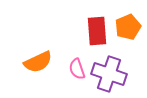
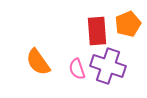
orange pentagon: moved 3 px up
orange semicircle: rotated 80 degrees clockwise
purple cross: moved 1 px left, 8 px up
